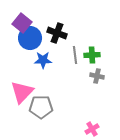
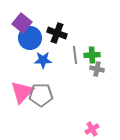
gray cross: moved 7 px up
gray pentagon: moved 12 px up
